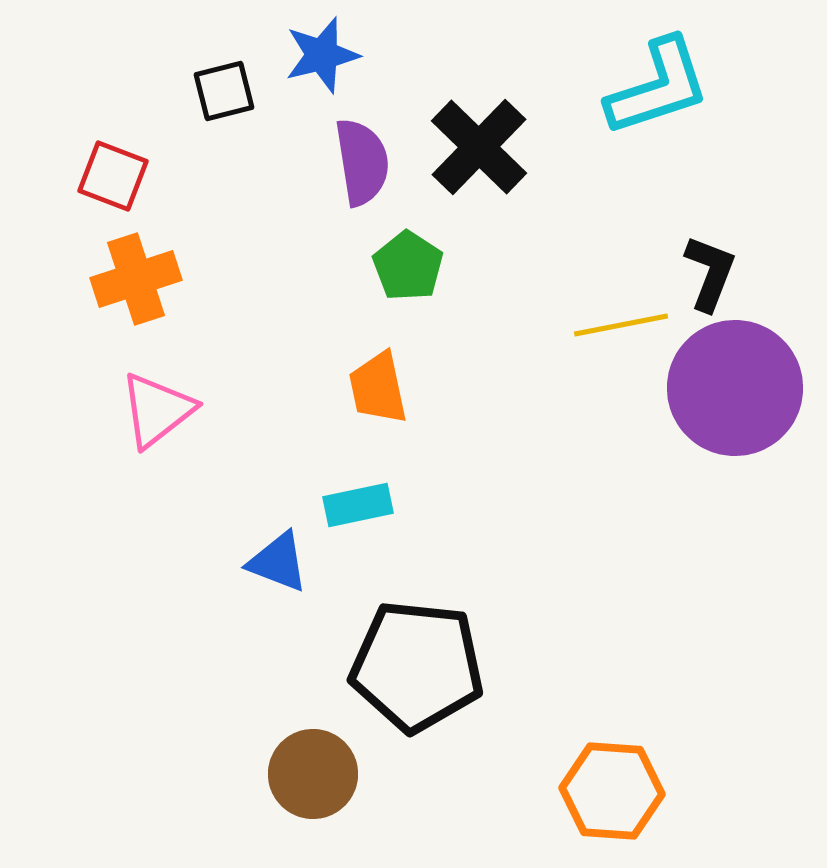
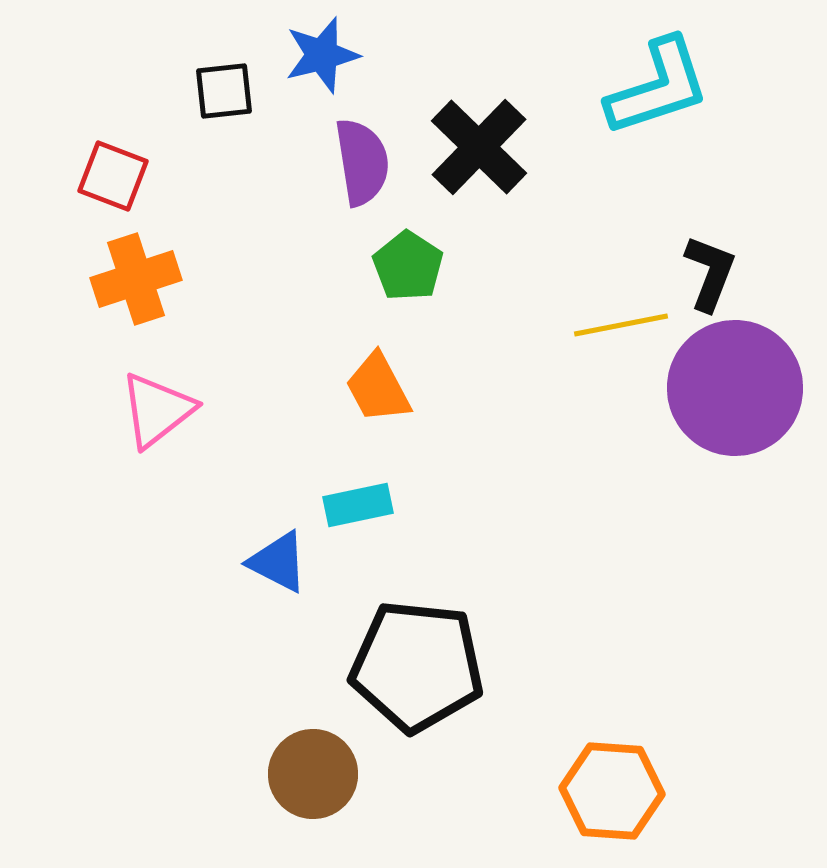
black square: rotated 8 degrees clockwise
orange trapezoid: rotated 16 degrees counterclockwise
blue triangle: rotated 6 degrees clockwise
